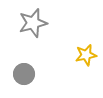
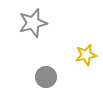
gray circle: moved 22 px right, 3 px down
